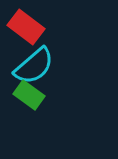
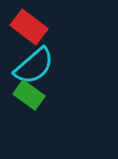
red rectangle: moved 3 px right
